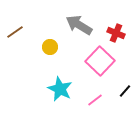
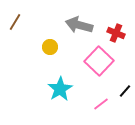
gray arrow: rotated 16 degrees counterclockwise
brown line: moved 10 px up; rotated 24 degrees counterclockwise
pink square: moved 1 px left
cyan star: rotated 15 degrees clockwise
pink line: moved 6 px right, 4 px down
